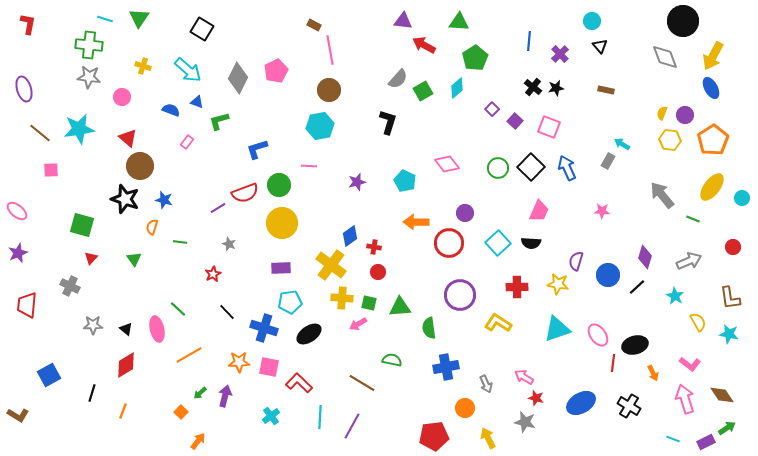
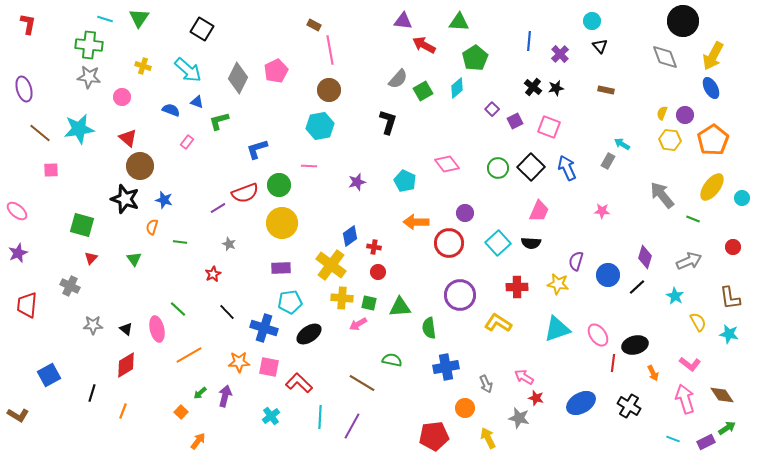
purple square at (515, 121): rotated 21 degrees clockwise
gray star at (525, 422): moved 6 px left, 4 px up
